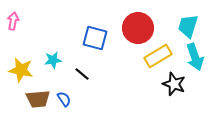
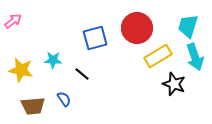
pink arrow: rotated 42 degrees clockwise
red circle: moved 1 px left
blue square: rotated 30 degrees counterclockwise
cyan star: rotated 12 degrees clockwise
brown trapezoid: moved 5 px left, 7 px down
